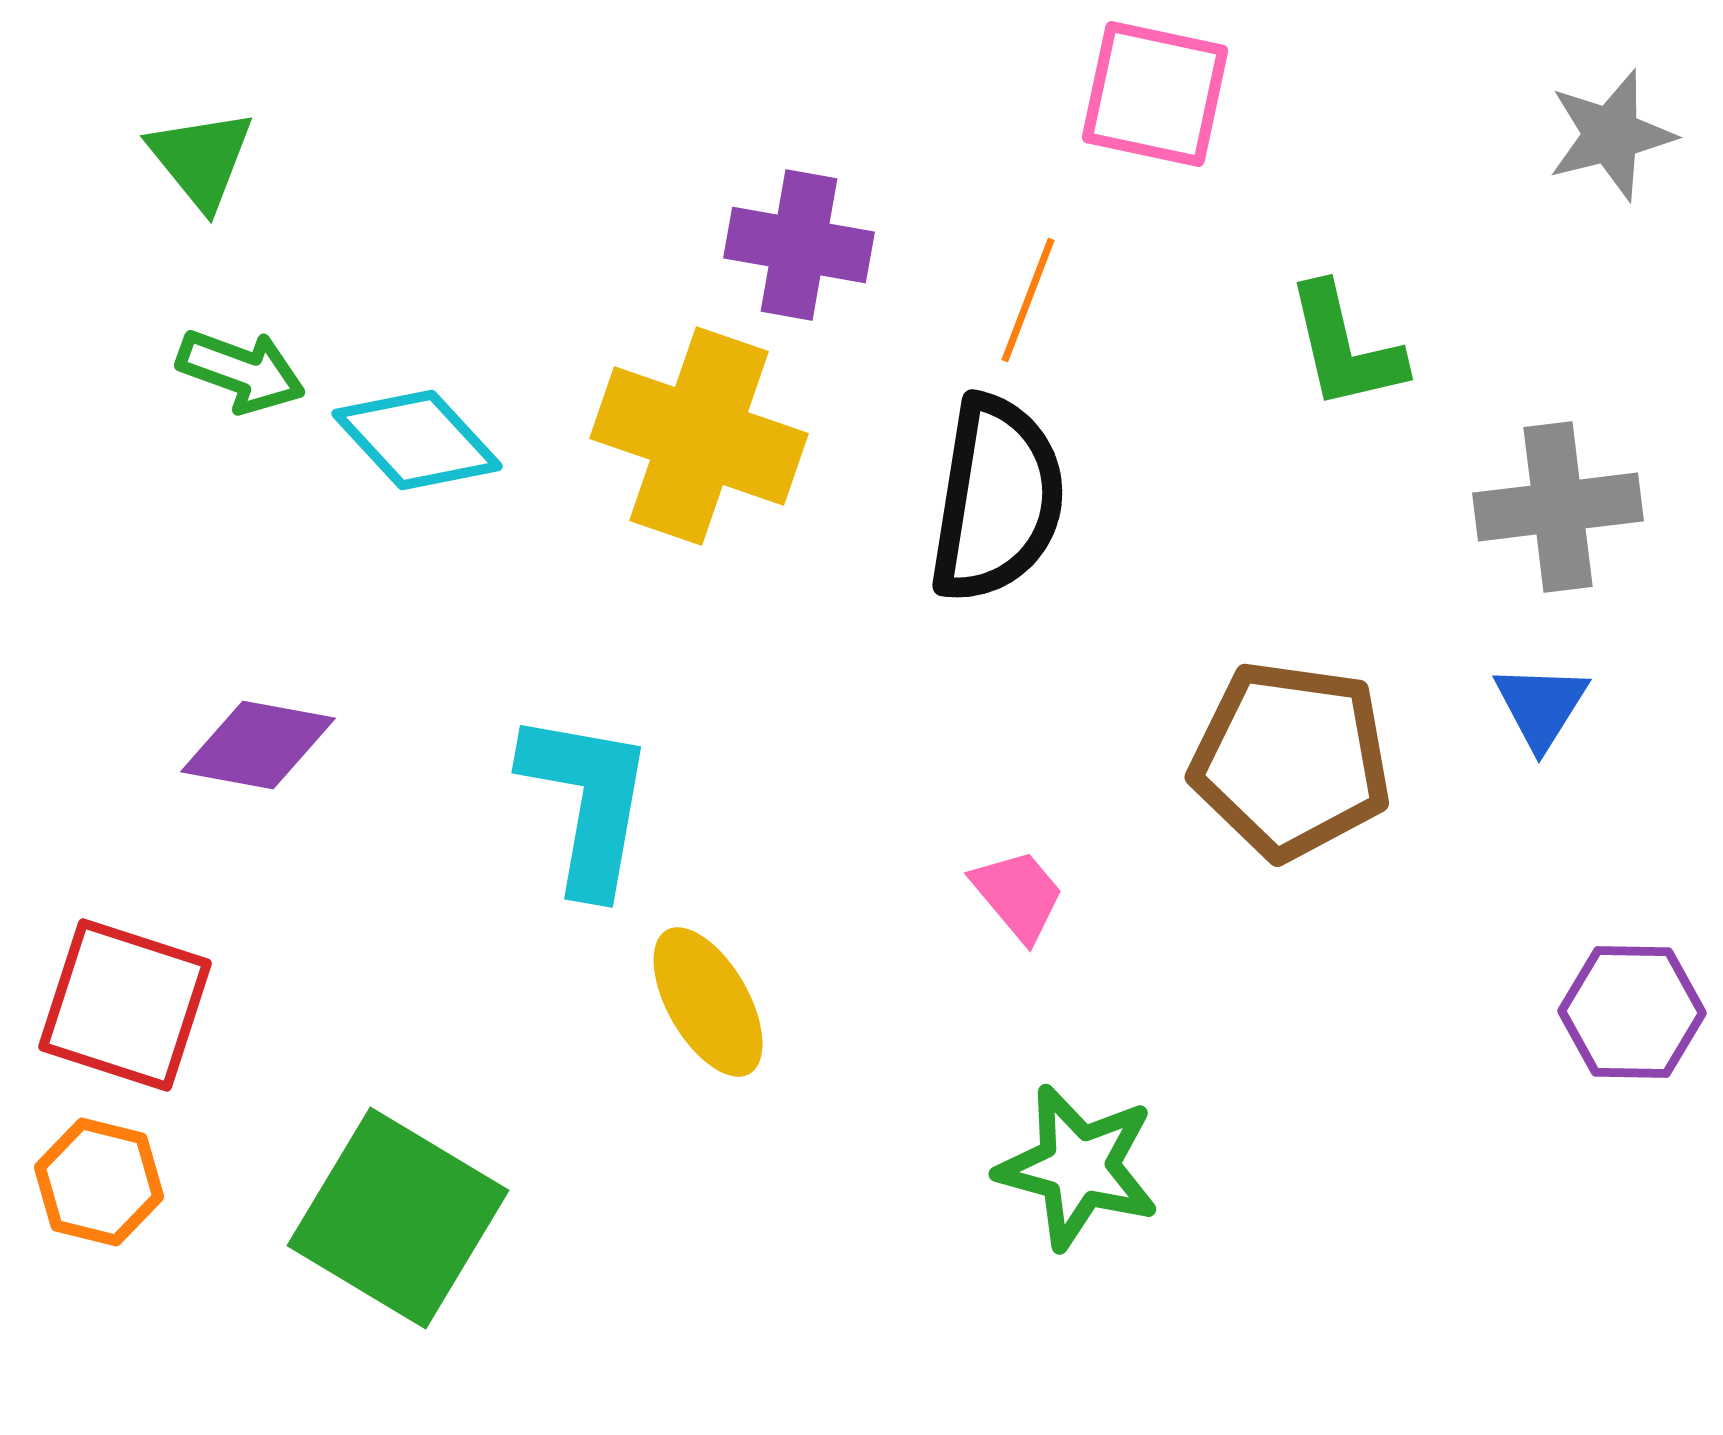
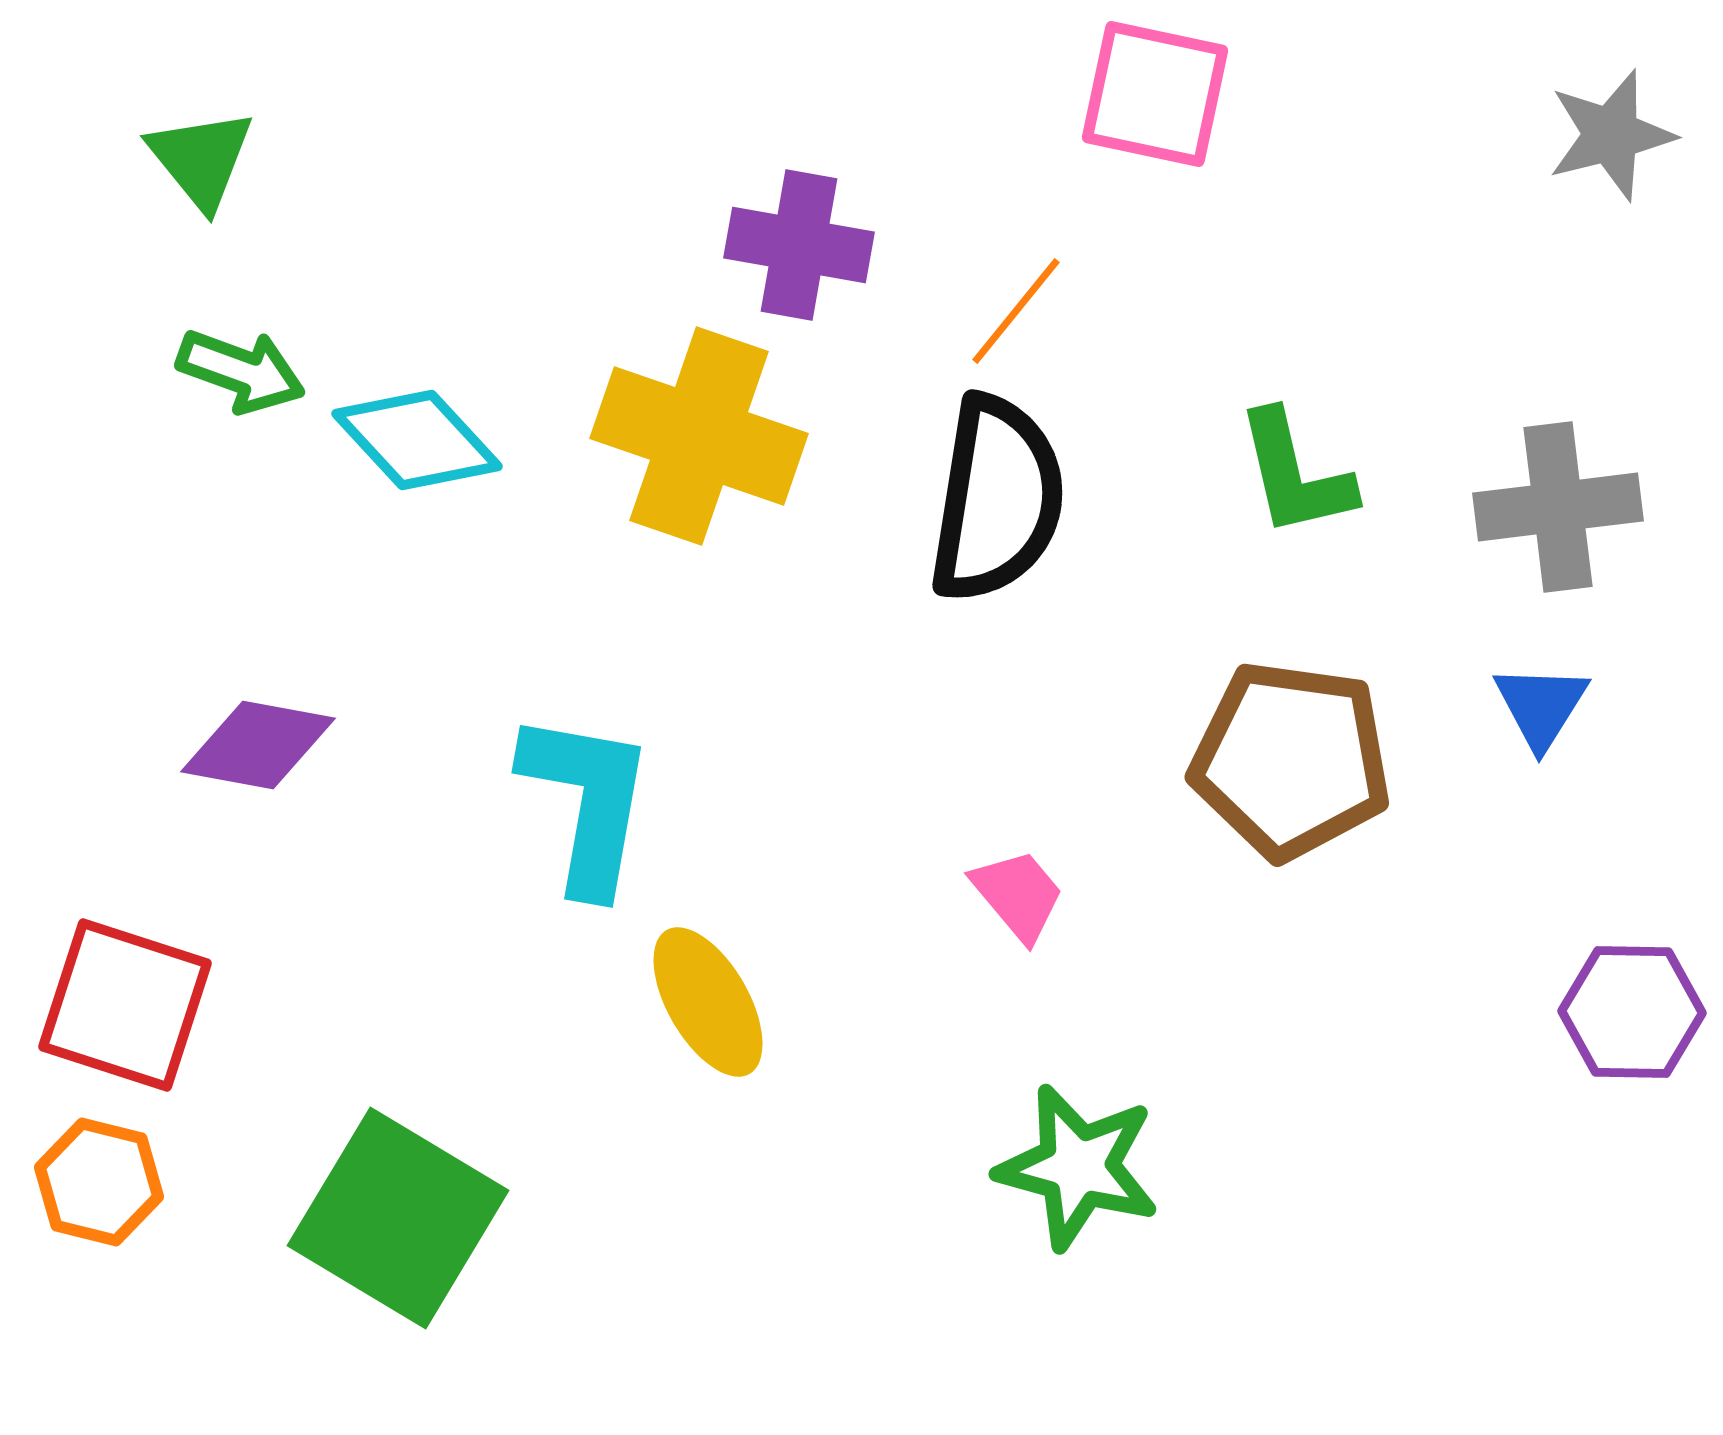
orange line: moved 12 px left, 11 px down; rotated 18 degrees clockwise
green L-shape: moved 50 px left, 127 px down
